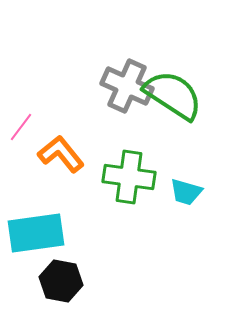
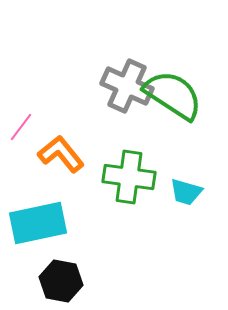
cyan rectangle: moved 2 px right, 10 px up; rotated 4 degrees counterclockwise
